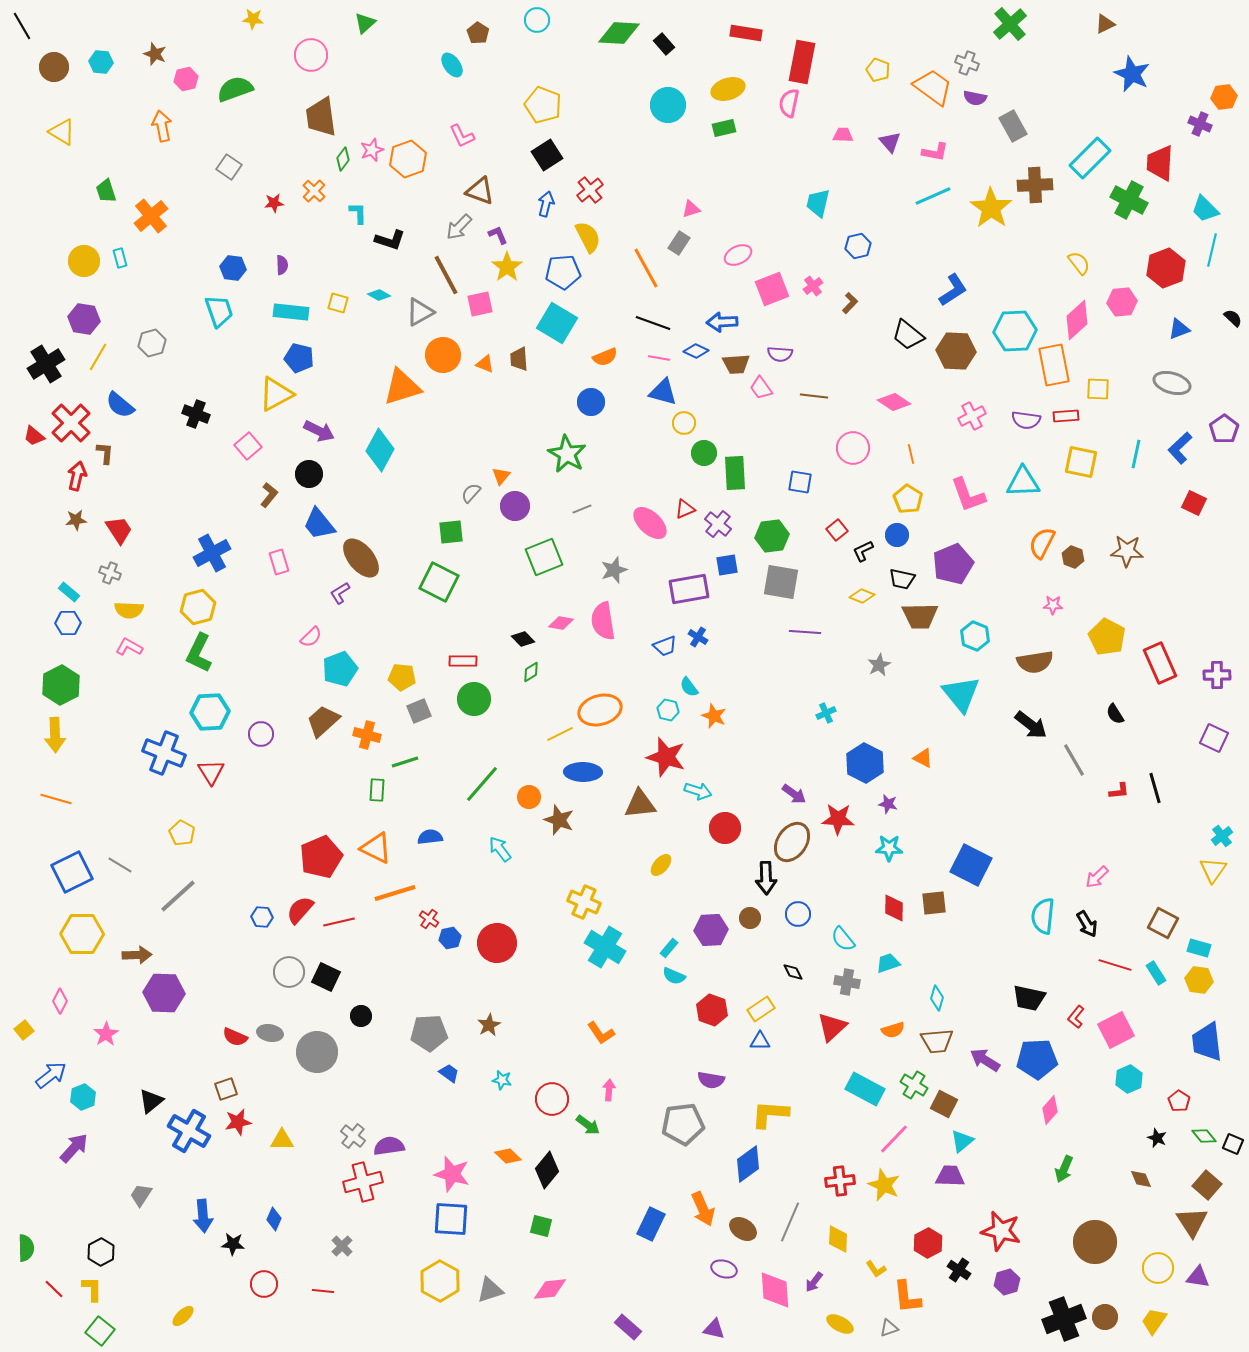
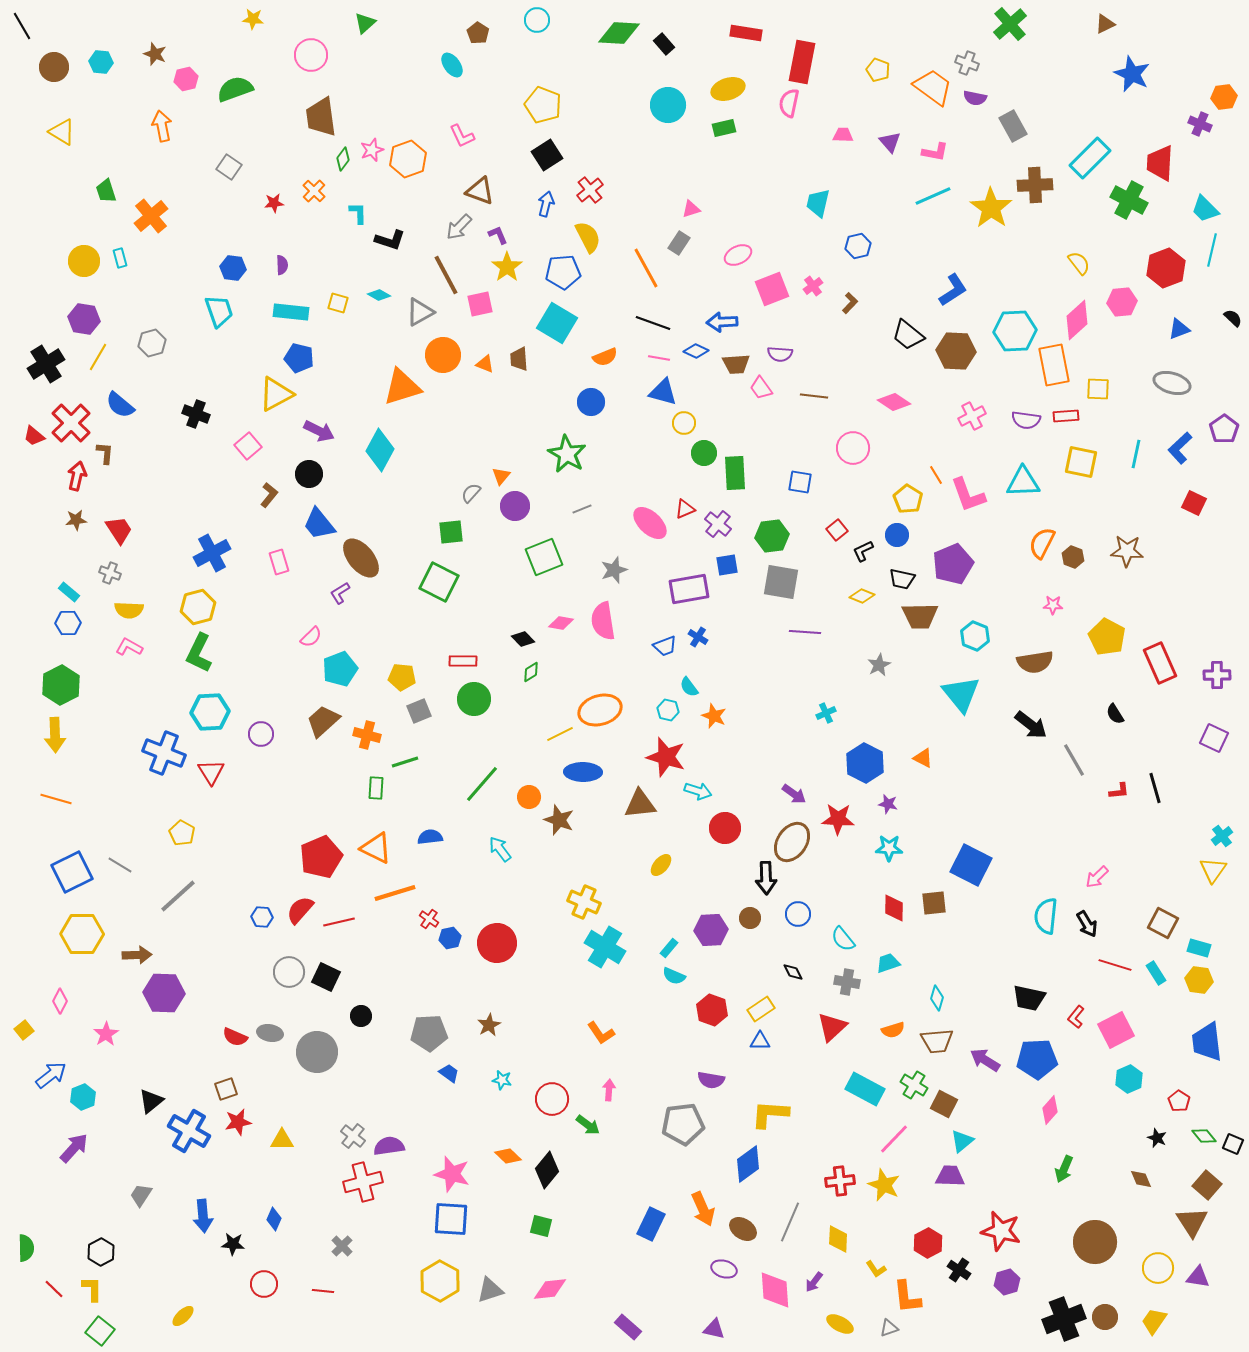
orange line at (911, 454): moved 25 px right, 21 px down; rotated 18 degrees counterclockwise
green rectangle at (377, 790): moved 1 px left, 2 px up
cyan semicircle at (1043, 916): moved 3 px right
